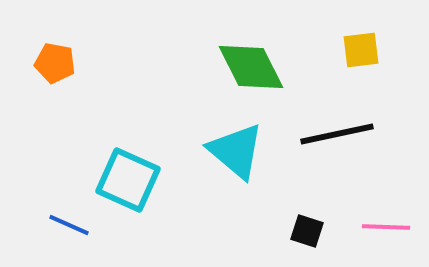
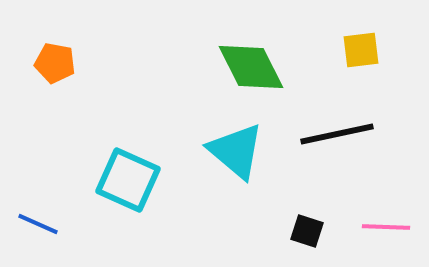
blue line: moved 31 px left, 1 px up
